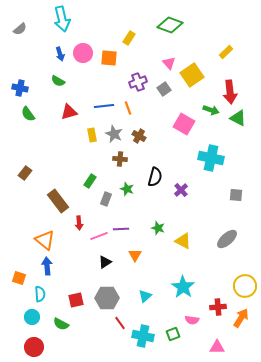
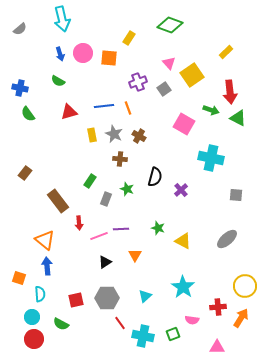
red circle at (34, 347): moved 8 px up
